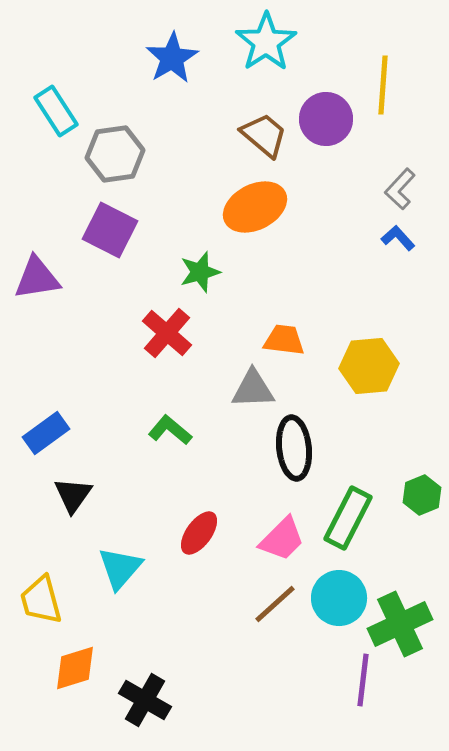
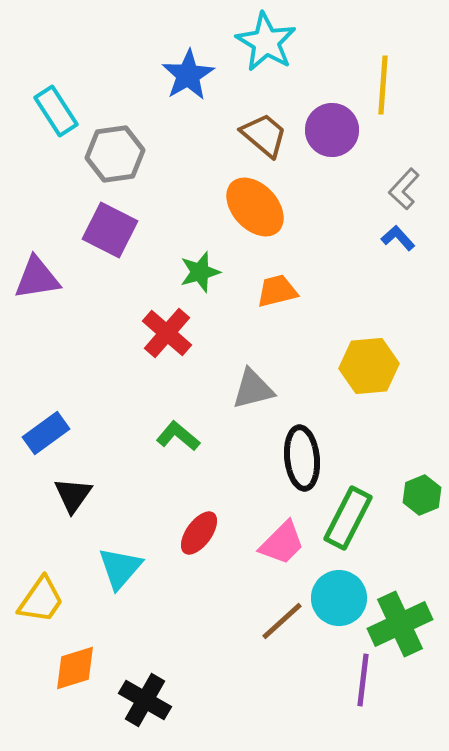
cyan star: rotated 8 degrees counterclockwise
blue star: moved 16 px right, 17 px down
purple circle: moved 6 px right, 11 px down
gray L-shape: moved 4 px right
orange ellipse: rotated 74 degrees clockwise
orange trapezoid: moved 7 px left, 49 px up; rotated 21 degrees counterclockwise
gray triangle: rotated 12 degrees counterclockwise
green L-shape: moved 8 px right, 6 px down
black ellipse: moved 8 px right, 10 px down
pink trapezoid: moved 4 px down
yellow trapezoid: rotated 130 degrees counterclockwise
brown line: moved 7 px right, 17 px down
